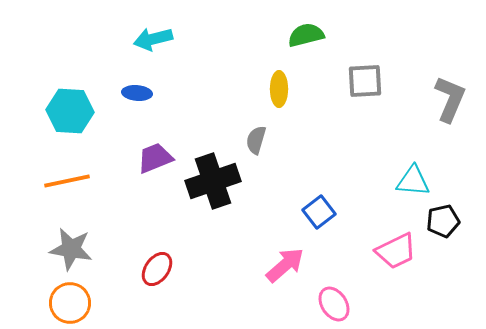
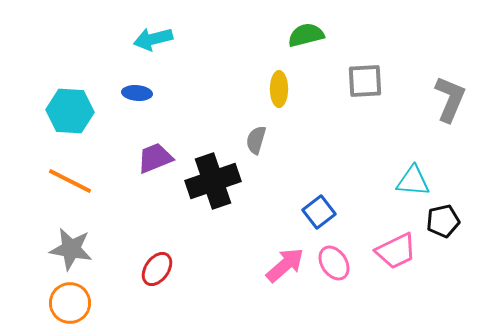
orange line: moved 3 px right; rotated 39 degrees clockwise
pink ellipse: moved 41 px up
